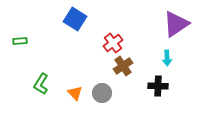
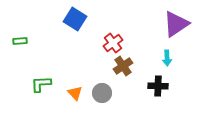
green L-shape: rotated 55 degrees clockwise
